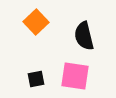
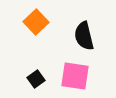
black square: rotated 24 degrees counterclockwise
